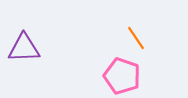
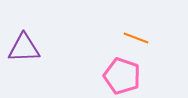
orange line: rotated 35 degrees counterclockwise
